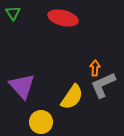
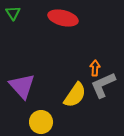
yellow semicircle: moved 3 px right, 2 px up
